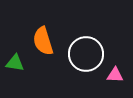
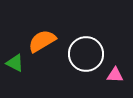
orange semicircle: moved 1 px left; rotated 76 degrees clockwise
green triangle: rotated 18 degrees clockwise
